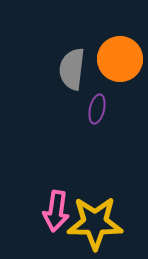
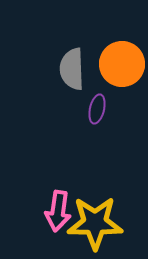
orange circle: moved 2 px right, 5 px down
gray semicircle: rotated 9 degrees counterclockwise
pink arrow: moved 2 px right
